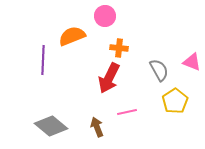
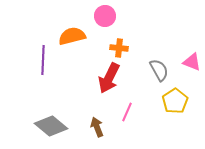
orange semicircle: rotated 8 degrees clockwise
pink line: rotated 54 degrees counterclockwise
